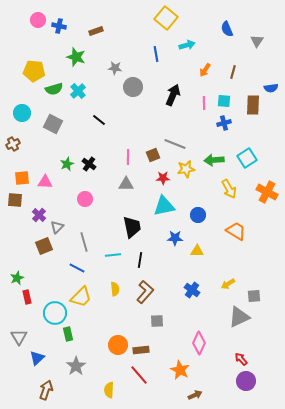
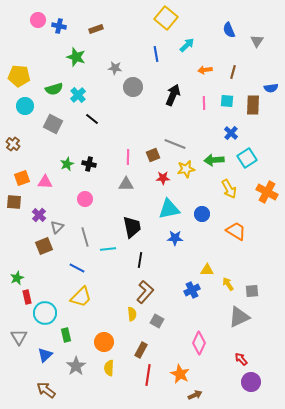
blue semicircle at (227, 29): moved 2 px right, 1 px down
brown rectangle at (96, 31): moved 2 px up
cyan arrow at (187, 45): rotated 28 degrees counterclockwise
orange arrow at (205, 70): rotated 48 degrees clockwise
yellow pentagon at (34, 71): moved 15 px left, 5 px down
cyan cross at (78, 91): moved 4 px down
cyan square at (224, 101): moved 3 px right
cyan circle at (22, 113): moved 3 px right, 7 px up
black line at (99, 120): moved 7 px left, 1 px up
blue cross at (224, 123): moved 7 px right, 10 px down; rotated 32 degrees counterclockwise
brown cross at (13, 144): rotated 24 degrees counterclockwise
black cross at (89, 164): rotated 24 degrees counterclockwise
orange square at (22, 178): rotated 14 degrees counterclockwise
brown square at (15, 200): moved 1 px left, 2 px down
cyan triangle at (164, 206): moved 5 px right, 3 px down
blue circle at (198, 215): moved 4 px right, 1 px up
gray line at (84, 242): moved 1 px right, 5 px up
yellow triangle at (197, 251): moved 10 px right, 19 px down
cyan line at (113, 255): moved 5 px left, 6 px up
yellow arrow at (228, 284): rotated 88 degrees clockwise
yellow semicircle at (115, 289): moved 17 px right, 25 px down
blue cross at (192, 290): rotated 28 degrees clockwise
gray square at (254, 296): moved 2 px left, 5 px up
cyan circle at (55, 313): moved 10 px left
gray square at (157, 321): rotated 32 degrees clockwise
green rectangle at (68, 334): moved 2 px left, 1 px down
orange circle at (118, 345): moved 14 px left, 3 px up
brown rectangle at (141, 350): rotated 56 degrees counterclockwise
blue triangle at (37, 358): moved 8 px right, 3 px up
orange star at (180, 370): moved 4 px down
red line at (139, 375): moved 9 px right; rotated 50 degrees clockwise
purple circle at (246, 381): moved 5 px right, 1 px down
brown arrow at (46, 390): rotated 72 degrees counterclockwise
yellow semicircle at (109, 390): moved 22 px up
